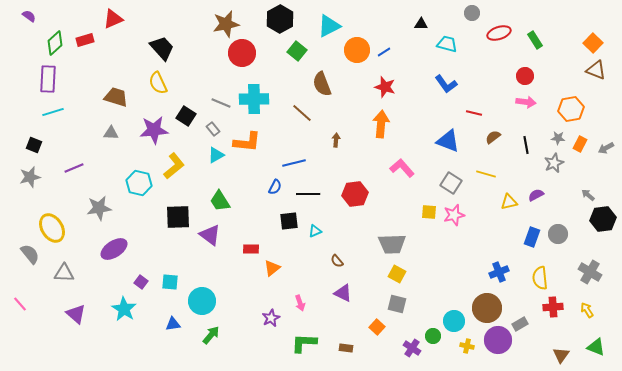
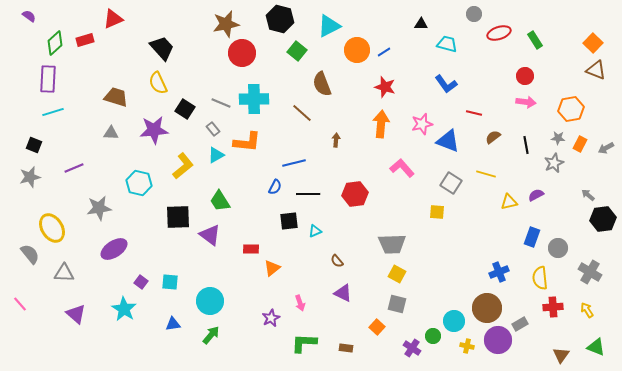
gray circle at (472, 13): moved 2 px right, 1 px down
black hexagon at (280, 19): rotated 16 degrees counterclockwise
black square at (186, 116): moved 1 px left, 7 px up
yellow L-shape at (174, 166): moved 9 px right
yellow square at (429, 212): moved 8 px right
pink star at (454, 215): moved 32 px left, 91 px up
gray circle at (558, 234): moved 14 px down
cyan circle at (202, 301): moved 8 px right
